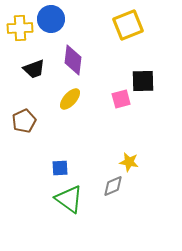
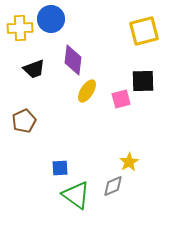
yellow square: moved 16 px right, 6 px down; rotated 8 degrees clockwise
yellow ellipse: moved 17 px right, 8 px up; rotated 10 degrees counterclockwise
yellow star: rotated 30 degrees clockwise
green triangle: moved 7 px right, 4 px up
